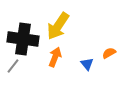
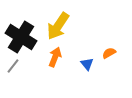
black cross: moved 2 px left, 2 px up; rotated 24 degrees clockwise
